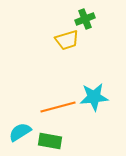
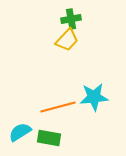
green cross: moved 14 px left; rotated 12 degrees clockwise
yellow trapezoid: rotated 30 degrees counterclockwise
green rectangle: moved 1 px left, 3 px up
